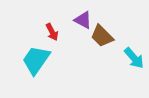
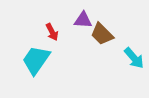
purple triangle: rotated 24 degrees counterclockwise
brown trapezoid: moved 2 px up
